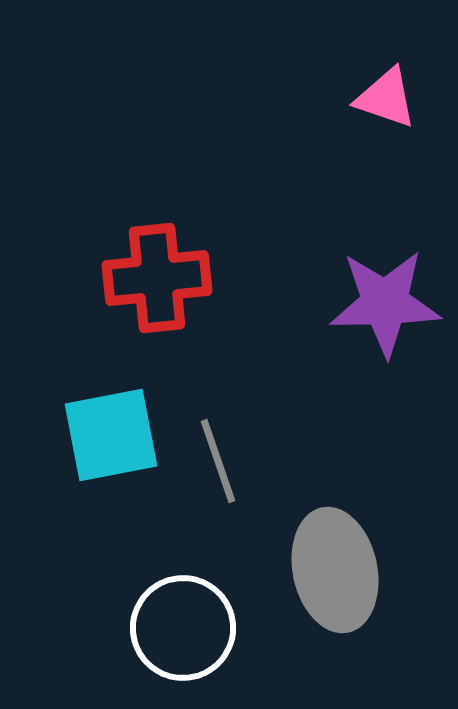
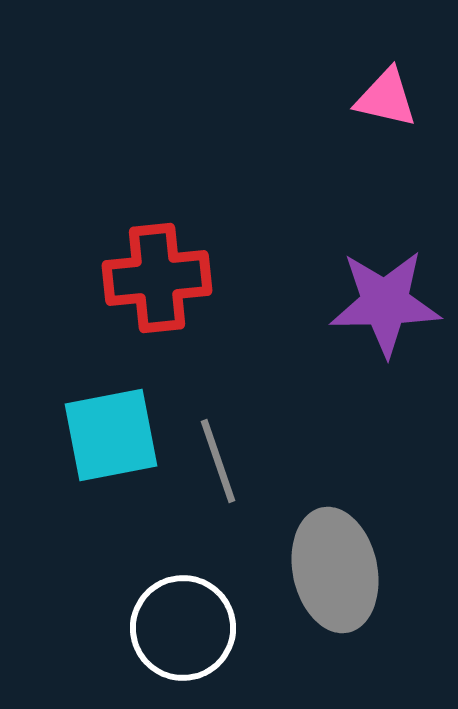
pink triangle: rotated 6 degrees counterclockwise
